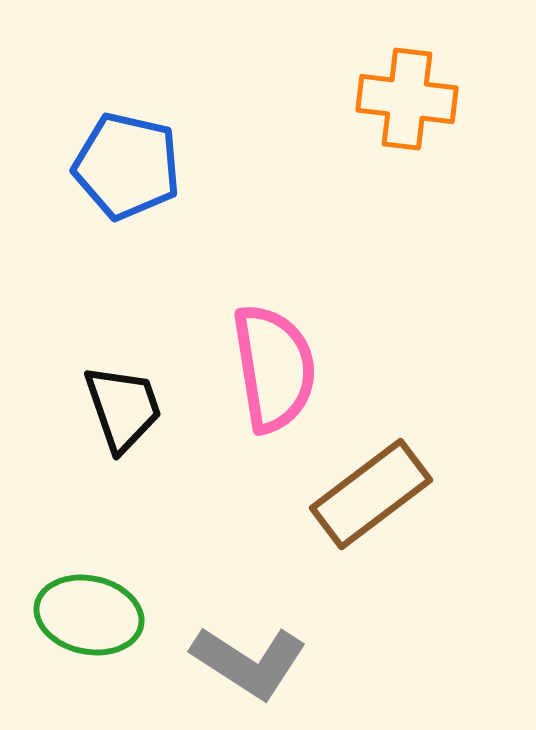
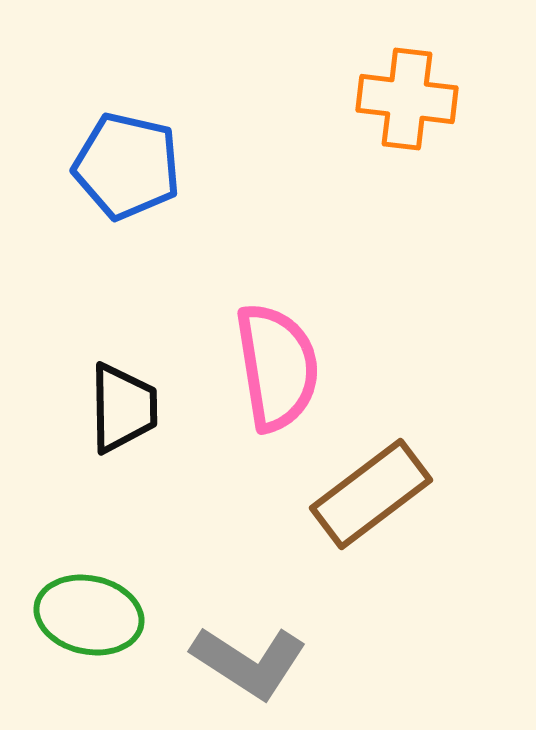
pink semicircle: moved 3 px right, 1 px up
black trapezoid: rotated 18 degrees clockwise
